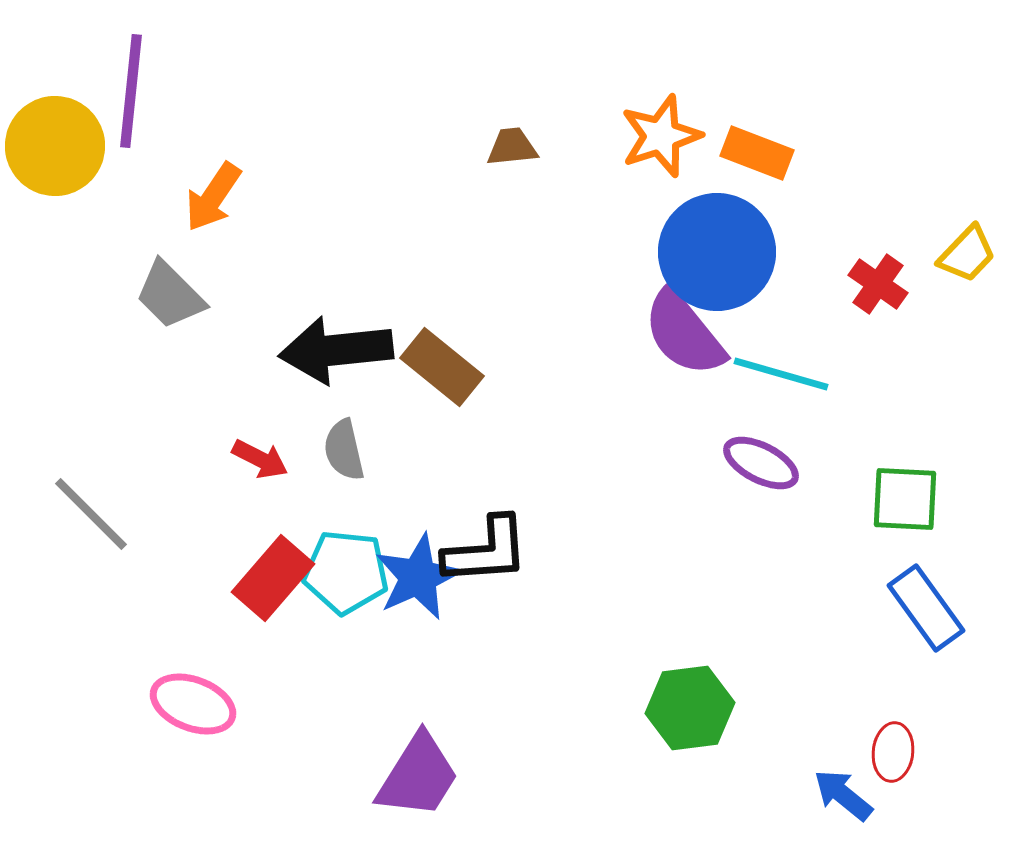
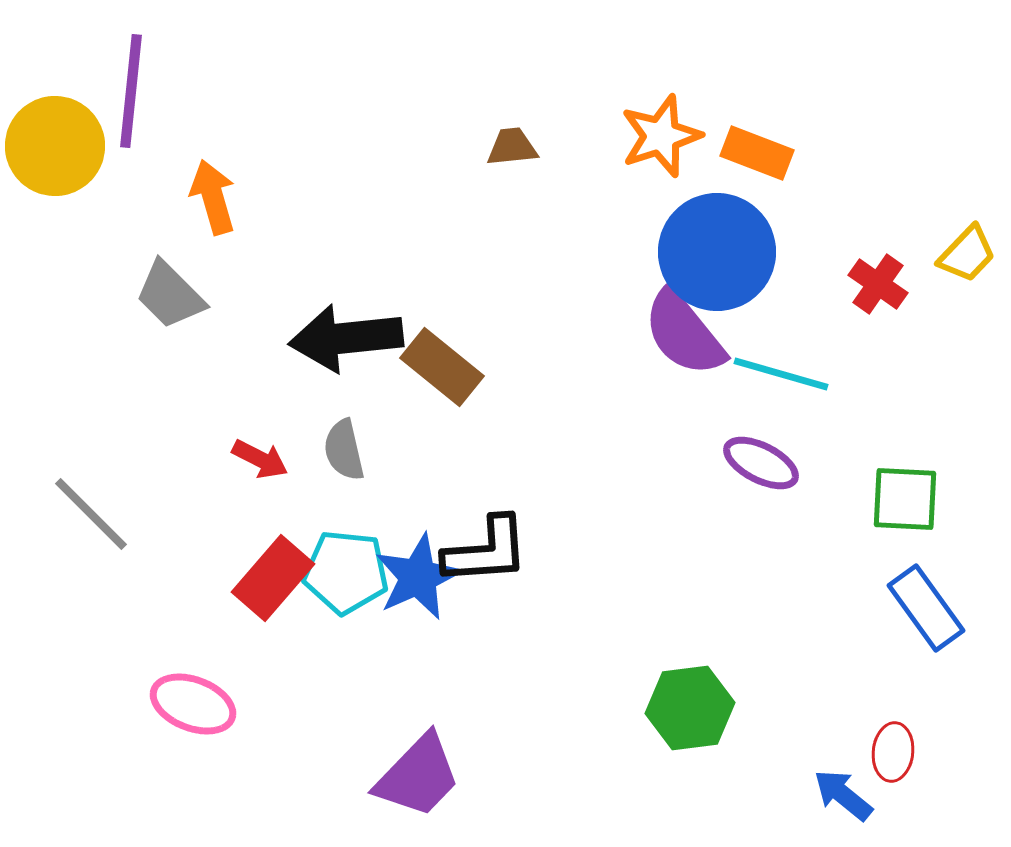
orange arrow: rotated 130 degrees clockwise
black arrow: moved 10 px right, 12 px up
purple trapezoid: rotated 12 degrees clockwise
